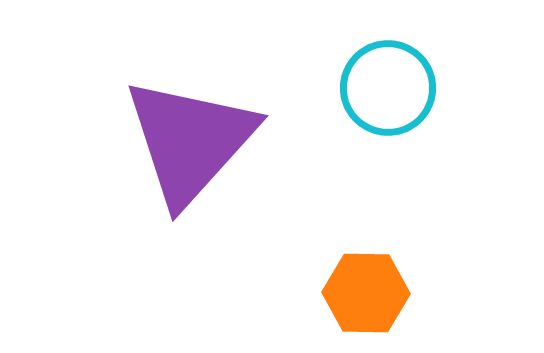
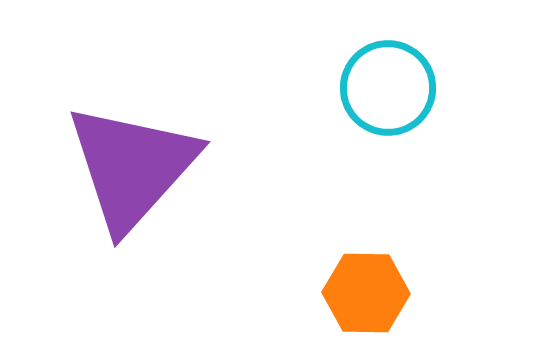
purple triangle: moved 58 px left, 26 px down
